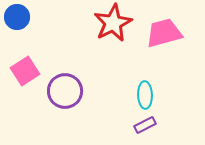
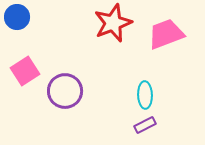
red star: rotated 6 degrees clockwise
pink trapezoid: moved 2 px right, 1 px down; rotated 6 degrees counterclockwise
